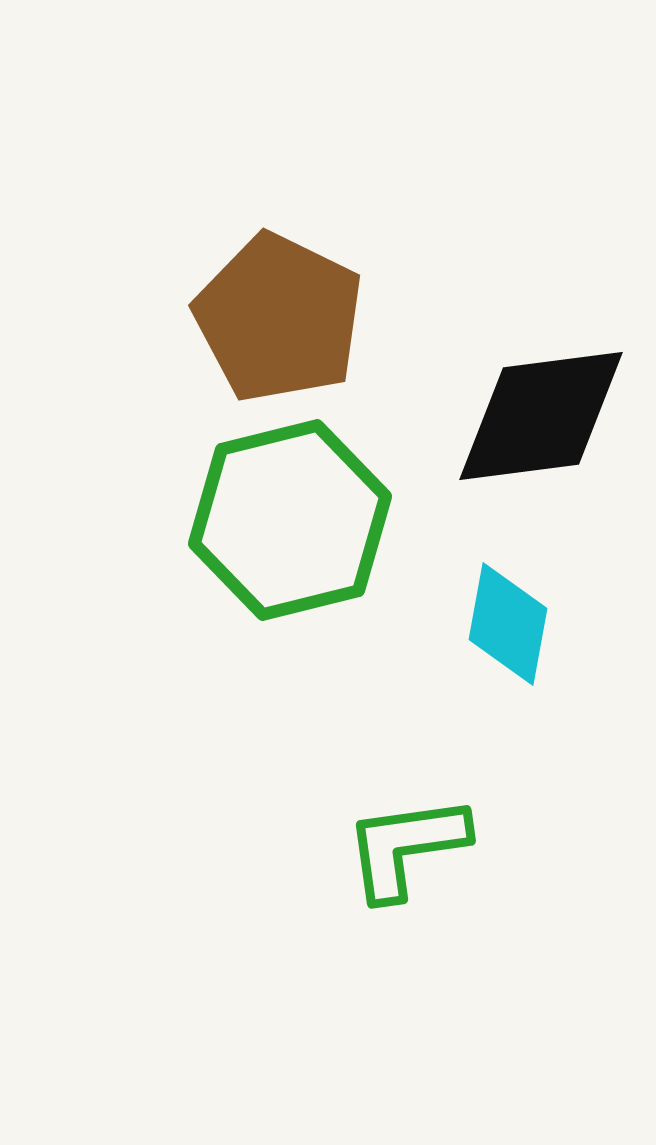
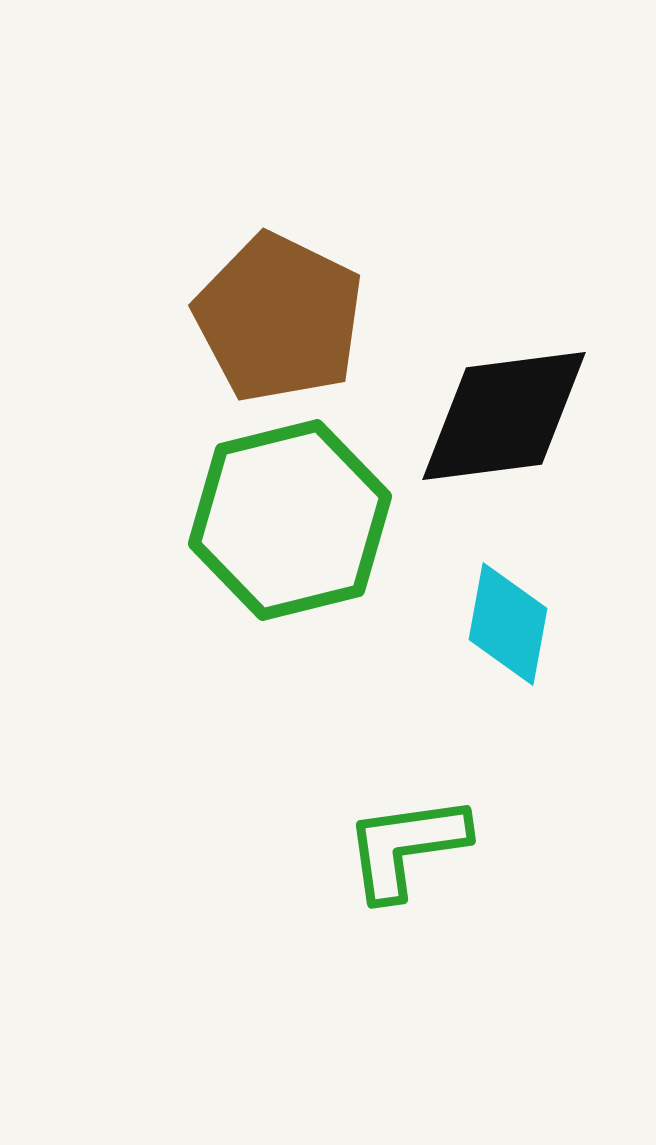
black diamond: moved 37 px left
